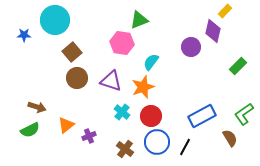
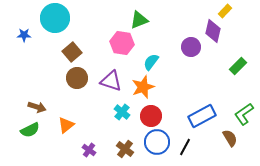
cyan circle: moved 2 px up
purple cross: moved 14 px down; rotated 32 degrees counterclockwise
